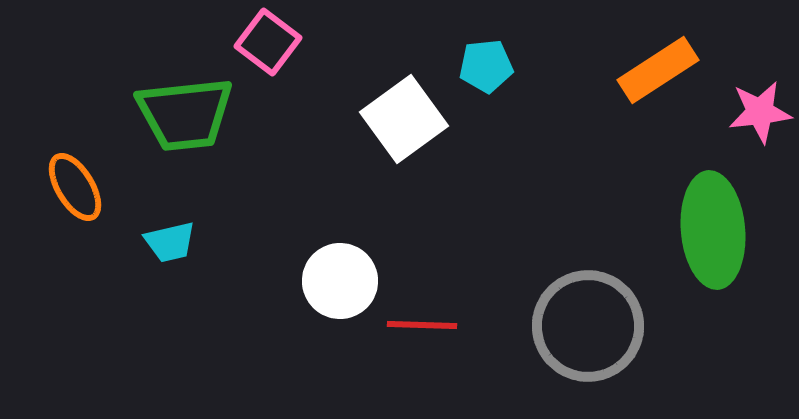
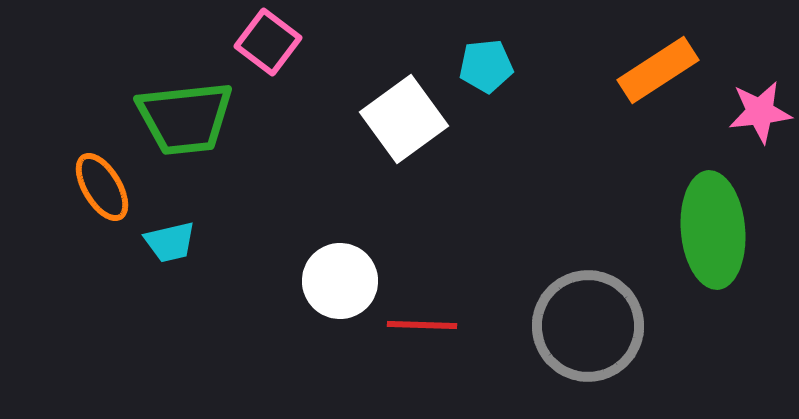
green trapezoid: moved 4 px down
orange ellipse: moved 27 px right
